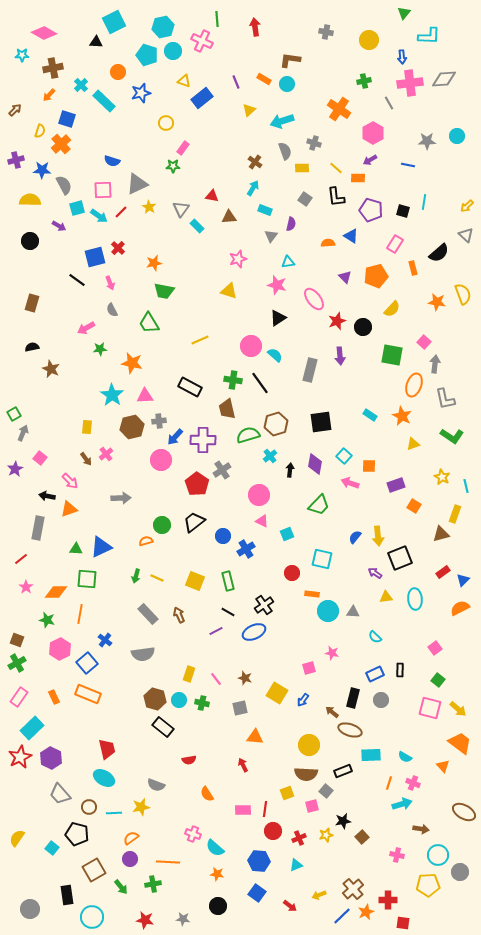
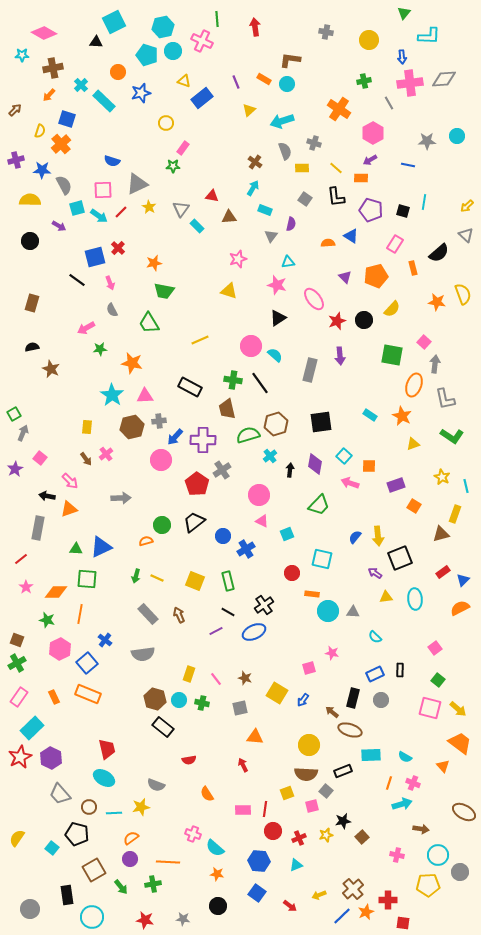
orange rectangle at (358, 178): moved 3 px right
black circle at (363, 327): moved 1 px right, 7 px up
